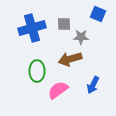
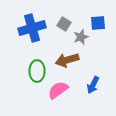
blue square: moved 9 px down; rotated 28 degrees counterclockwise
gray square: rotated 32 degrees clockwise
gray star: rotated 21 degrees counterclockwise
brown arrow: moved 3 px left, 1 px down
